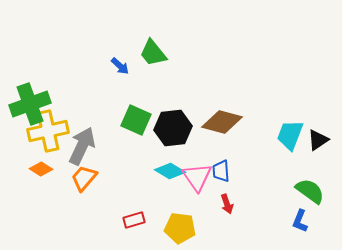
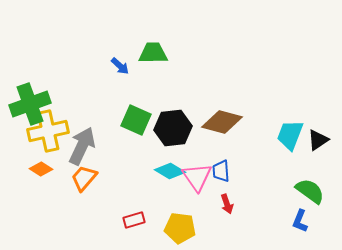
green trapezoid: rotated 128 degrees clockwise
